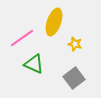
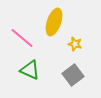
pink line: rotated 75 degrees clockwise
green triangle: moved 4 px left, 6 px down
gray square: moved 1 px left, 3 px up
